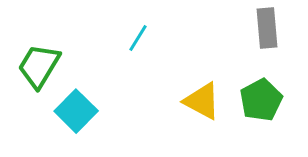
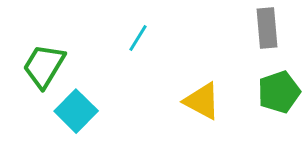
green trapezoid: moved 5 px right
green pentagon: moved 18 px right, 8 px up; rotated 9 degrees clockwise
